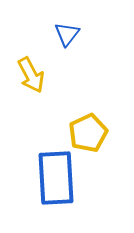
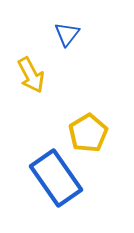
yellow pentagon: rotated 6 degrees counterclockwise
blue rectangle: rotated 32 degrees counterclockwise
